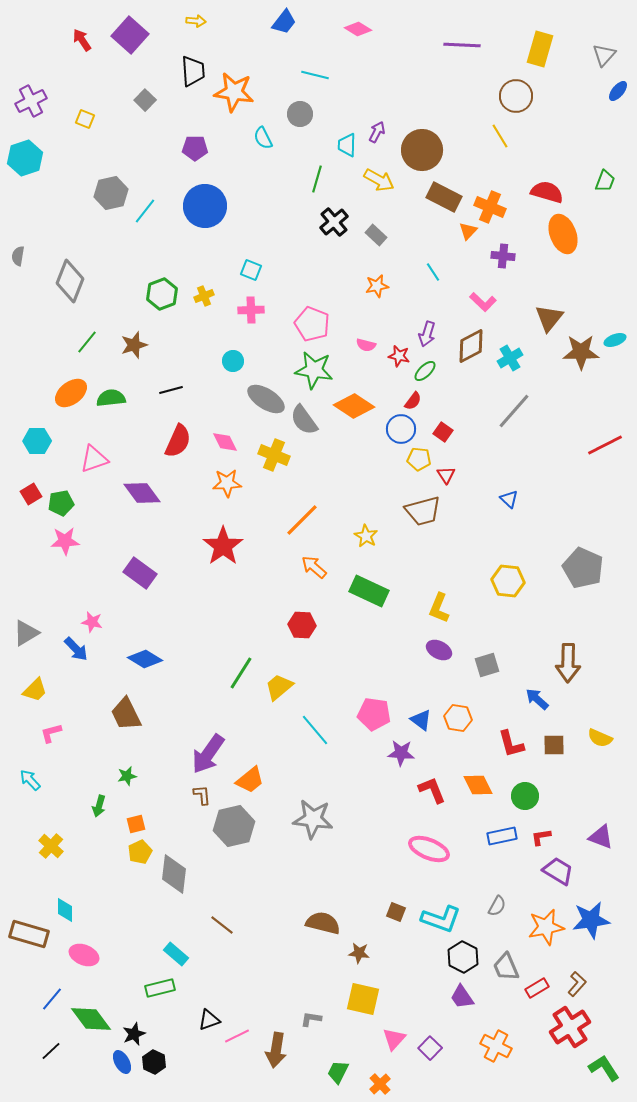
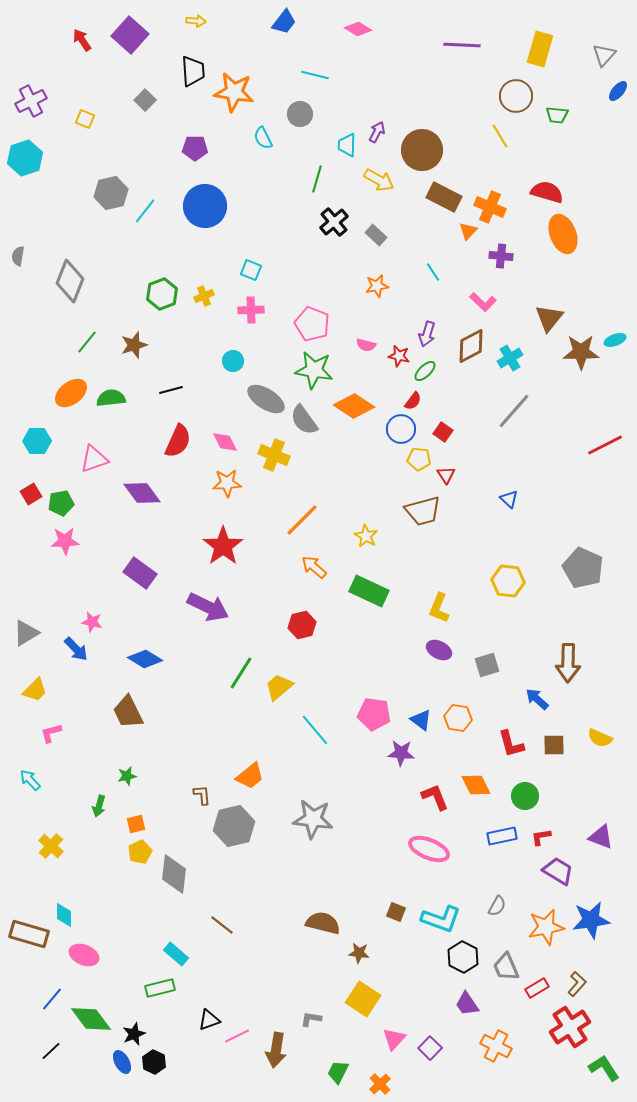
green trapezoid at (605, 181): moved 48 px left, 66 px up; rotated 75 degrees clockwise
purple cross at (503, 256): moved 2 px left
red hexagon at (302, 625): rotated 16 degrees counterclockwise
brown trapezoid at (126, 714): moved 2 px right, 2 px up
purple arrow at (208, 754): moved 147 px up; rotated 99 degrees counterclockwise
orange trapezoid at (250, 780): moved 4 px up
orange diamond at (478, 785): moved 2 px left
red L-shape at (432, 790): moved 3 px right, 7 px down
cyan diamond at (65, 910): moved 1 px left, 5 px down
purple trapezoid at (462, 997): moved 5 px right, 7 px down
yellow square at (363, 999): rotated 20 degrees clockwise
